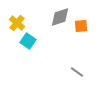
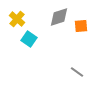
gray diamond: moved 1 px left
yellow cross: moved 4 px up
cyan square: moved 1 px right, 2 px up
